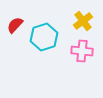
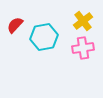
cyan hexagon: rotated 8 degrees clockwise
pink cross: moved 1 px right, 3 px up; rotated 15 degrees counterclockwise
